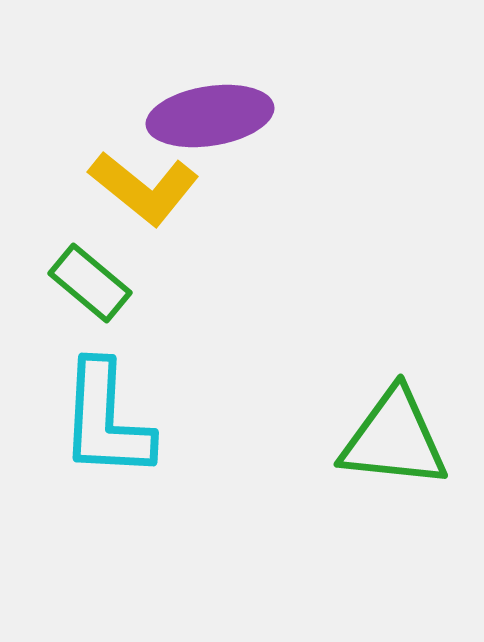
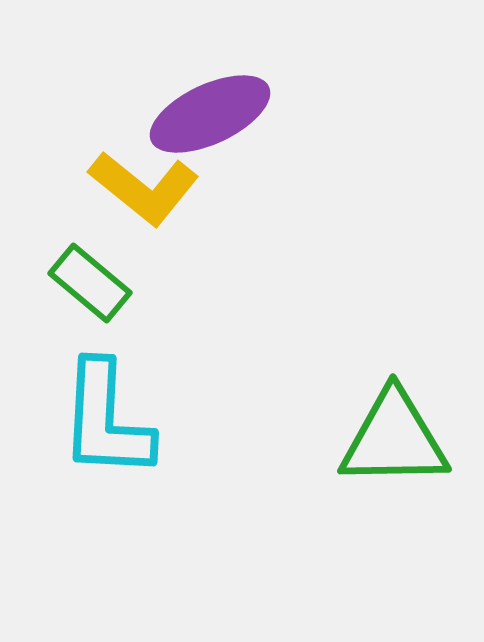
purple ellipse: moved 2 px up; rotated 16 degrees counterclockwise
green triangle: rotated 7 degrees counterclockwise
